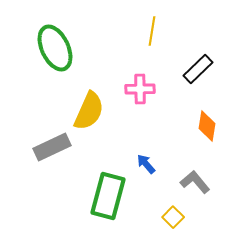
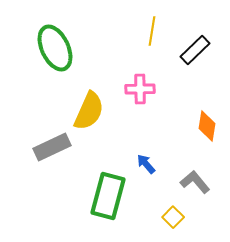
black rectangle: moved 3 px left, 19 px up
